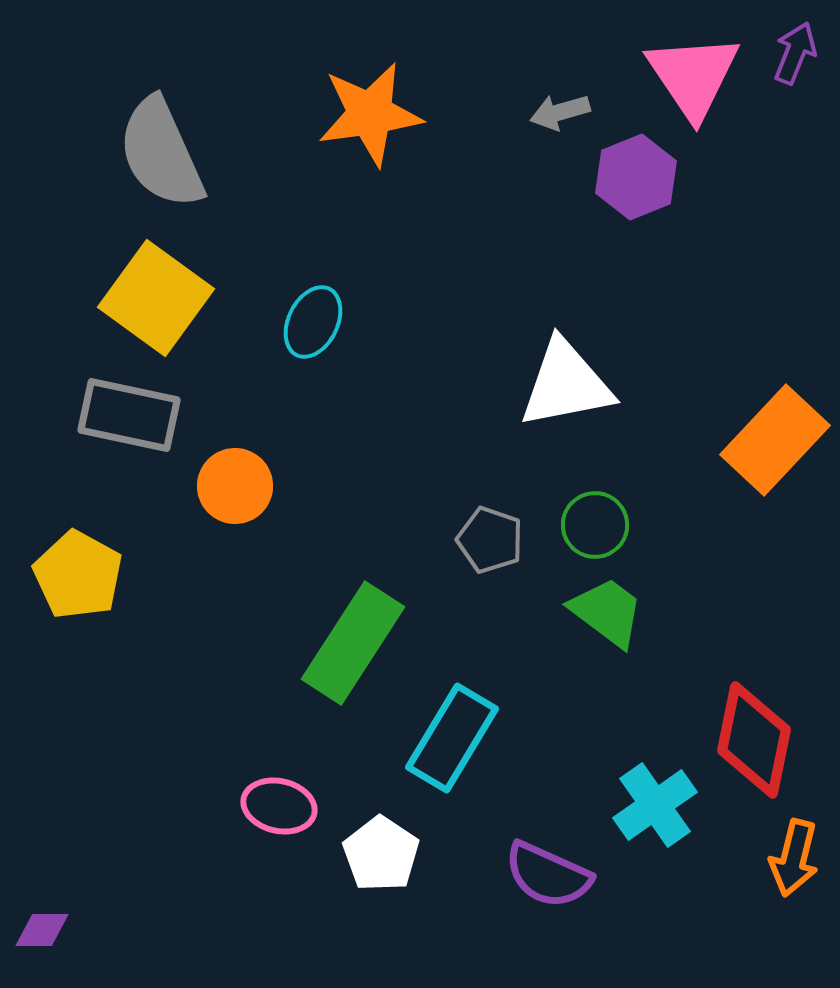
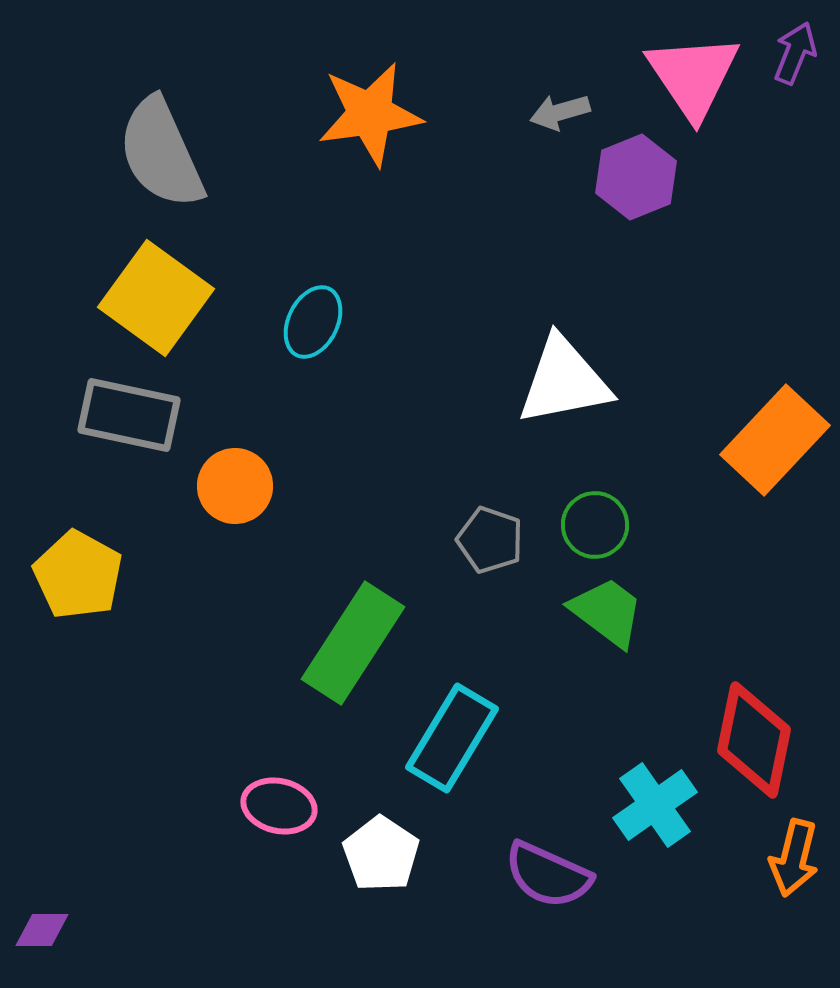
white triangle: moved 2 px left, 3 px up
